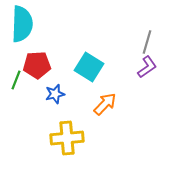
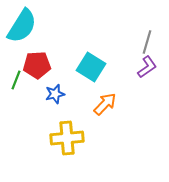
cyan semicircle: moved 2 px down; rotated 30 degrees clockwise
cyan square: moved 2 px right
